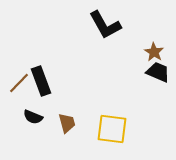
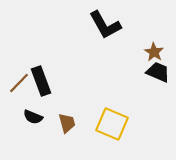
yellow square: moved 5 px up; rotated 16 degrees clockwise
